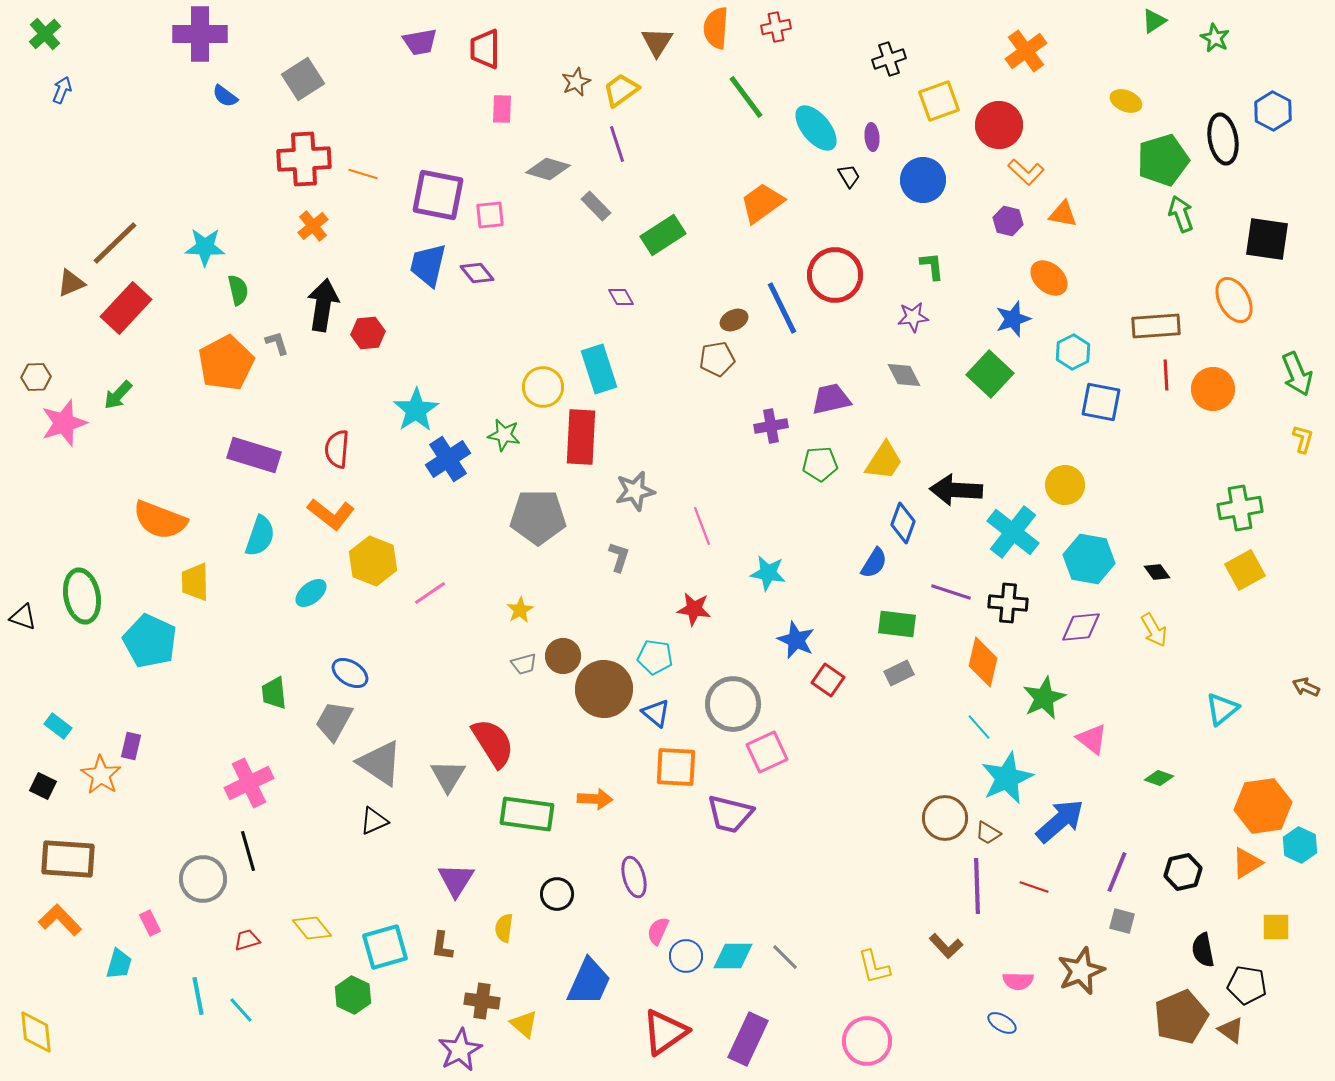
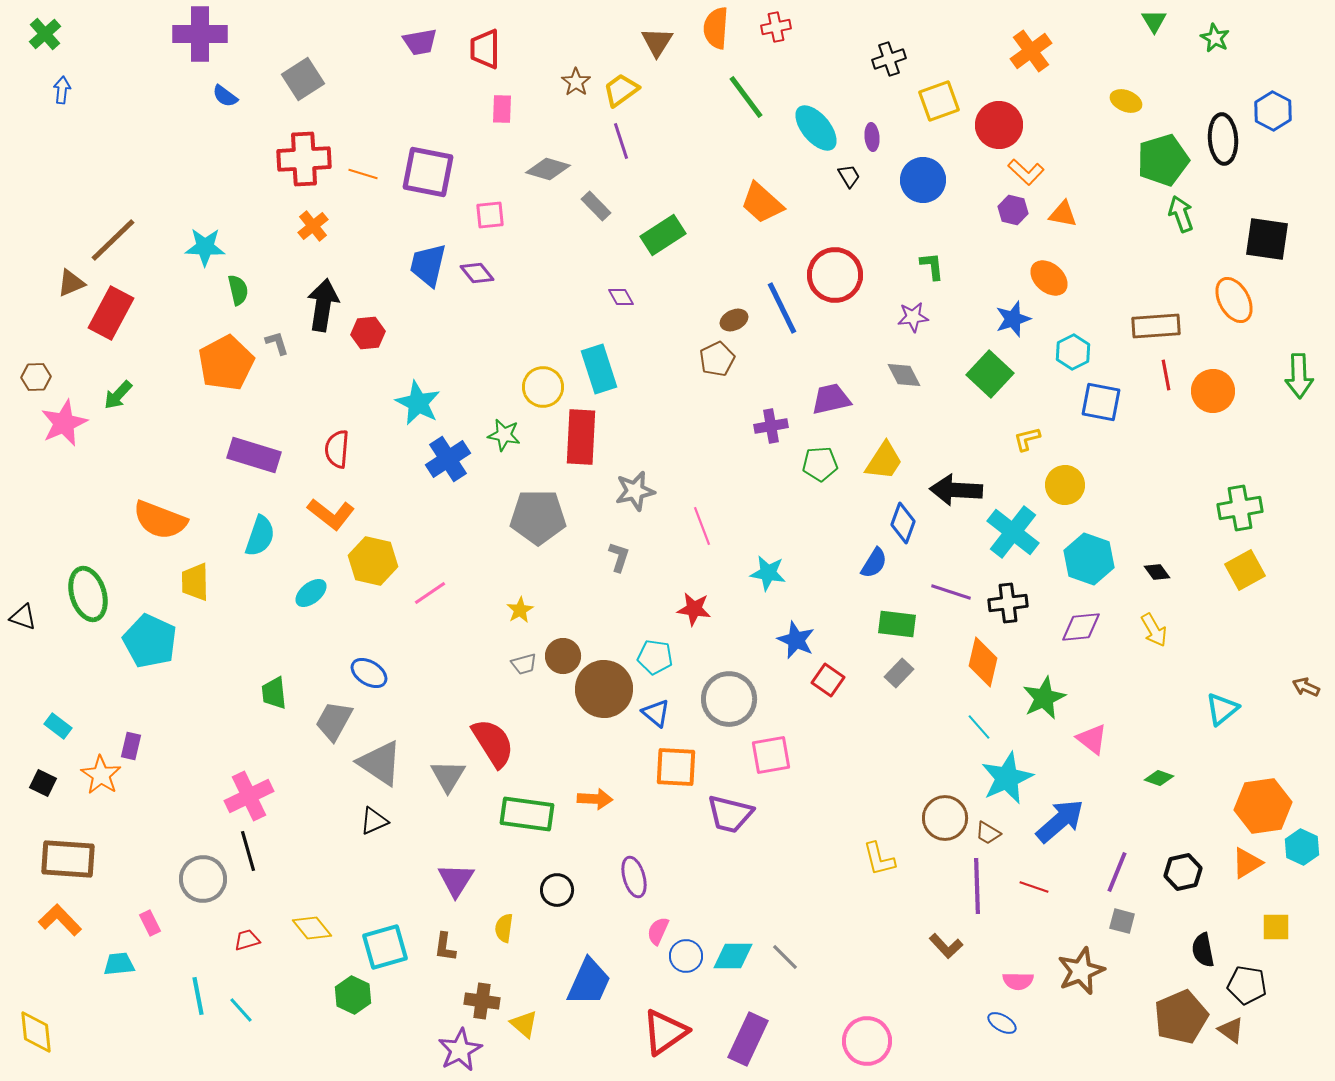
green triangle at (1154, 21): rotated 28 degrees counterclockwise
orange cross at (1026, 51): moved 5 px right
brown star at (576, 82): rotated 12 degrees counterclockwise
blue arrow at (62, 90): rotated 16 degrees counterclockwise
black ellipse at (1223, 139): rotated 6 degrees clockwise
purple line at (617, 144): moved 4 px right, 3 px up
purple square at (438, 195): moved 10 px left, 23 px up
orange trapezoid at (762, 203): rotated 102 degrees counterclockwise
purple hexagon at (1008, 221): moved 5 px right, 11 px up
brown line at (115, 243): moved 2 px left, 3 px up
red rectangle at (126, 308): moved 15 px left, 5 px down; rotated 15 degrees counterclockwise
brown pentagon at (717, 359): rotated 16 degrees counterclockwise
green arrow at (1297, 374): moved 2 px right, 2 px down; rotated 21 degrees clockwise
red line at (1166, 375): rotated 8 degrees counterclockwise
orange circle at (1213, 389): moved 2 px down
cyan star at (416, 410): moved 2 px right, 7 px up; rotated 12 degrees counterclockwise
pink star at (64, 423): rotated 6 degrees counterclockwise
yellow L-shape at (1303, 439): moved 276 px left; rotated 120 degrees counterclockwise
cyan hexagon at (1089, 559): rotated 9 degrees clockwise
yellow hexagon at (373, 561): rotated 9 degrees counterclockwise
green ellipse at (82, 596): moved 6 px right, 2 px up; rotated 6 degrees counterclockwise
black cross at (1008, 603): rotated 12 degrees counterclockwise
blue ellipse at (350, 673): moved 19 px right
gray rectangle at (899, 673): rotated 20 degrees counterclockwise
gray circle at (733, 704): moved 4 px left, 5 px up
pink square at (767, 752): moved 4 px right, 3 px down; rotated 15 degrees clockwise
pink cross at (249, 783): moved 13 px down
black square at (43, 786): moved 3 px up
cyan hexagon at (1300, 845): moved 2 px right, 2 px down
black circle at (557, 894): moved 4 px up
brown L-shape at (442, 946): moved 3 px right, 1 px down
cyan trapezoid at (119, 964): rotated 112 degrees counterclockwise
yellow L-shape at (874, 967): moved 5 px right, 108 px up
